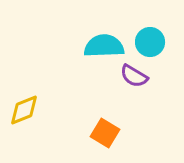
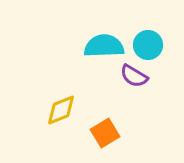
cyan circle: moved 2 px left, 3 px down
yellow diamond: moved 37 px right
orange square: rotated 28 degrees clockwise
